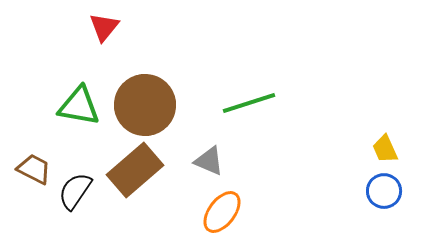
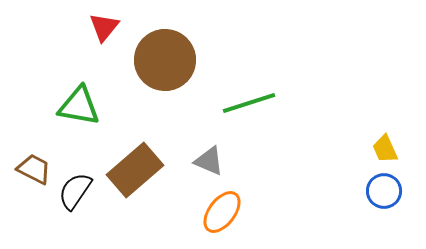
brown circle: moved 20 px right, 45 px up
